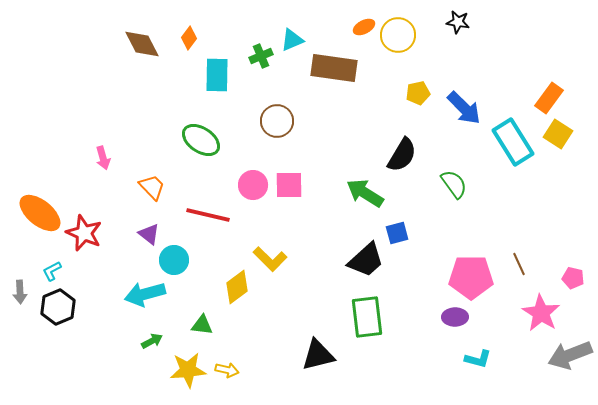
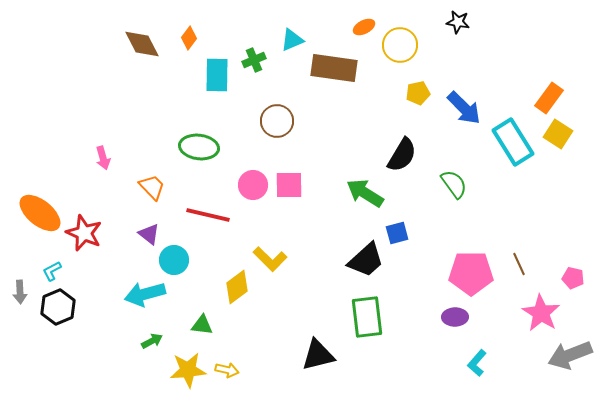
yellow circle at (398, 35): moved 2 px right, 10 px down
green cross at (261, 56): moved 7 px left, 4 px down
green ellipse at (201, 140): moved 2 px left, 7 px down; rotated 27 degrees counterclockwise
pink pentagon at (471, 277): moved 4 px up
cyan L-shape at (478, 359): moved 1 px left, 4 px down; rotated 116 degrees clockwise
